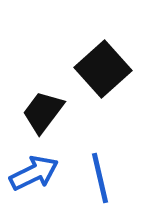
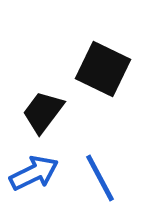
black square: rotated 22 degrees counterclockwise
blue line: rotated 15 degrees counterclockwise
